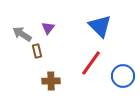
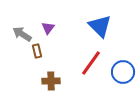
blue circle: moved 4 px up
